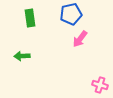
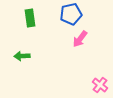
pink cross: rotated 21 degrees clockwise
